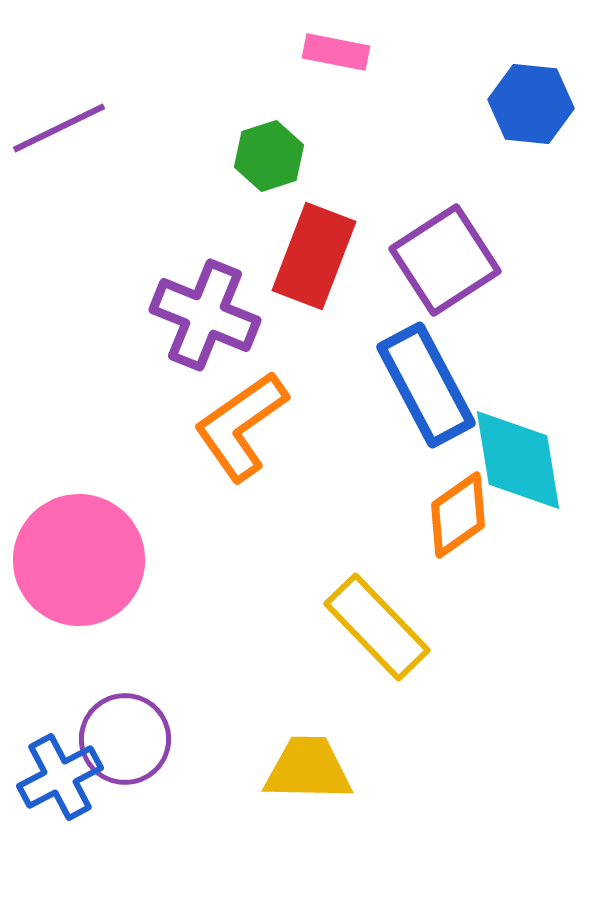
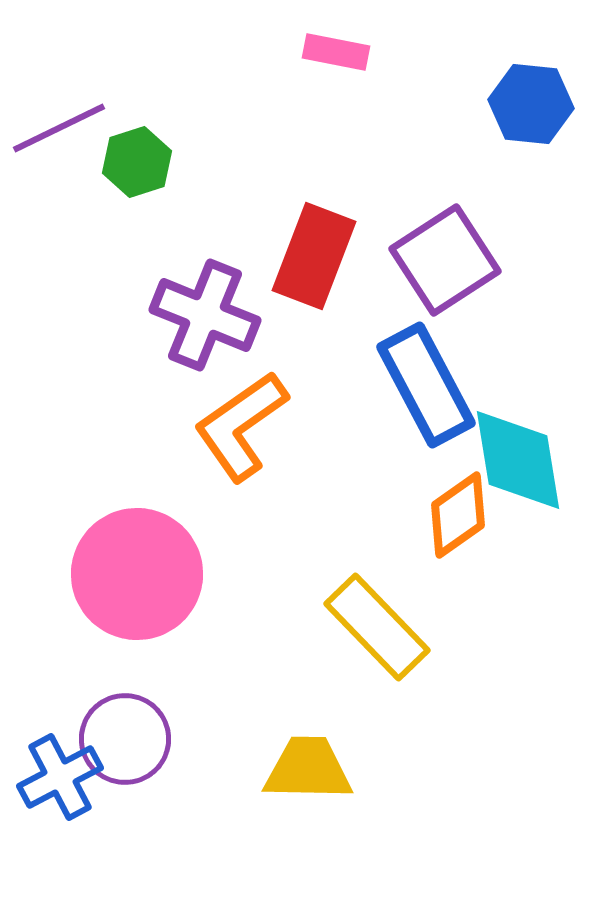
green hexagon: moved 132 px left, 6 px down
pink circle: moved 58 px right, 14 px down
